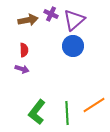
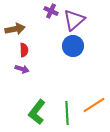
purple cross: moved 3 px up
brown arrow: moved 13 px left, 9 px down
